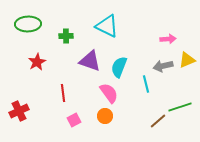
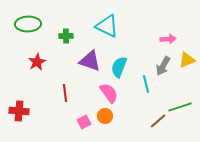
gray arrow: rotated 48 degrees counterclockwise
red line: moved 2 px right
red cross: rotated 30 degrees clockwise
pink square: moved 10 px right, 2 px down
